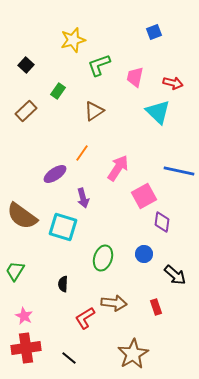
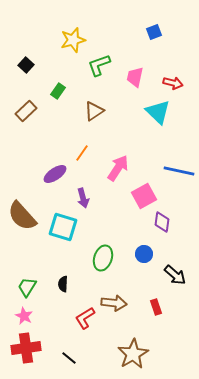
brown semicircle: rotated 12 degrees clockwise
green trapezoid: moved 12 px right, 16 px down
